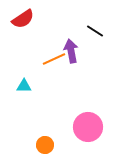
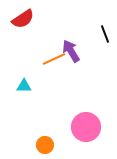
black line: moved 10 px right, 3 px down; rotated 36 degrees clockwise
purple arrow: rotated 20 degrees counterclockwise
pink circle: moved 2 px left
